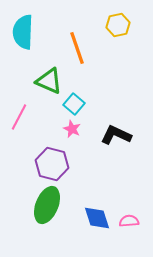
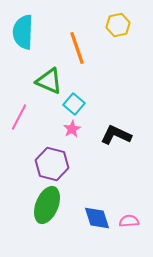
pink star: rotated 18 degrees clockwise
